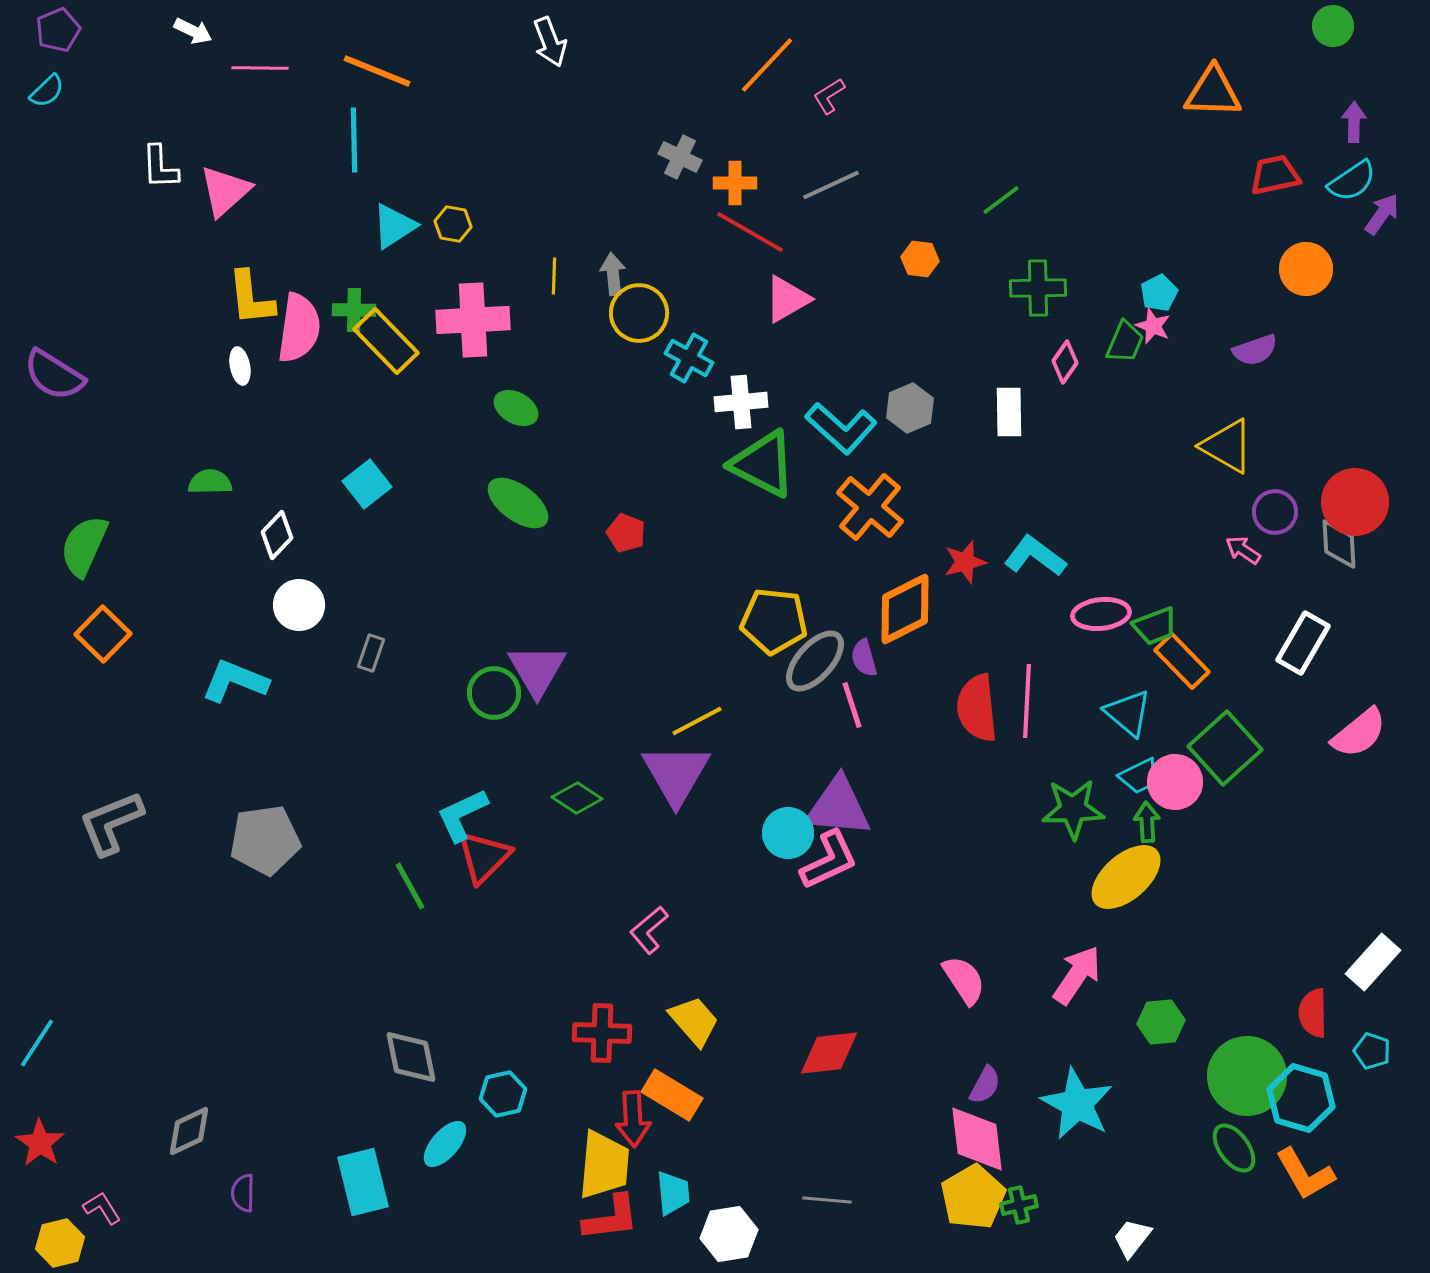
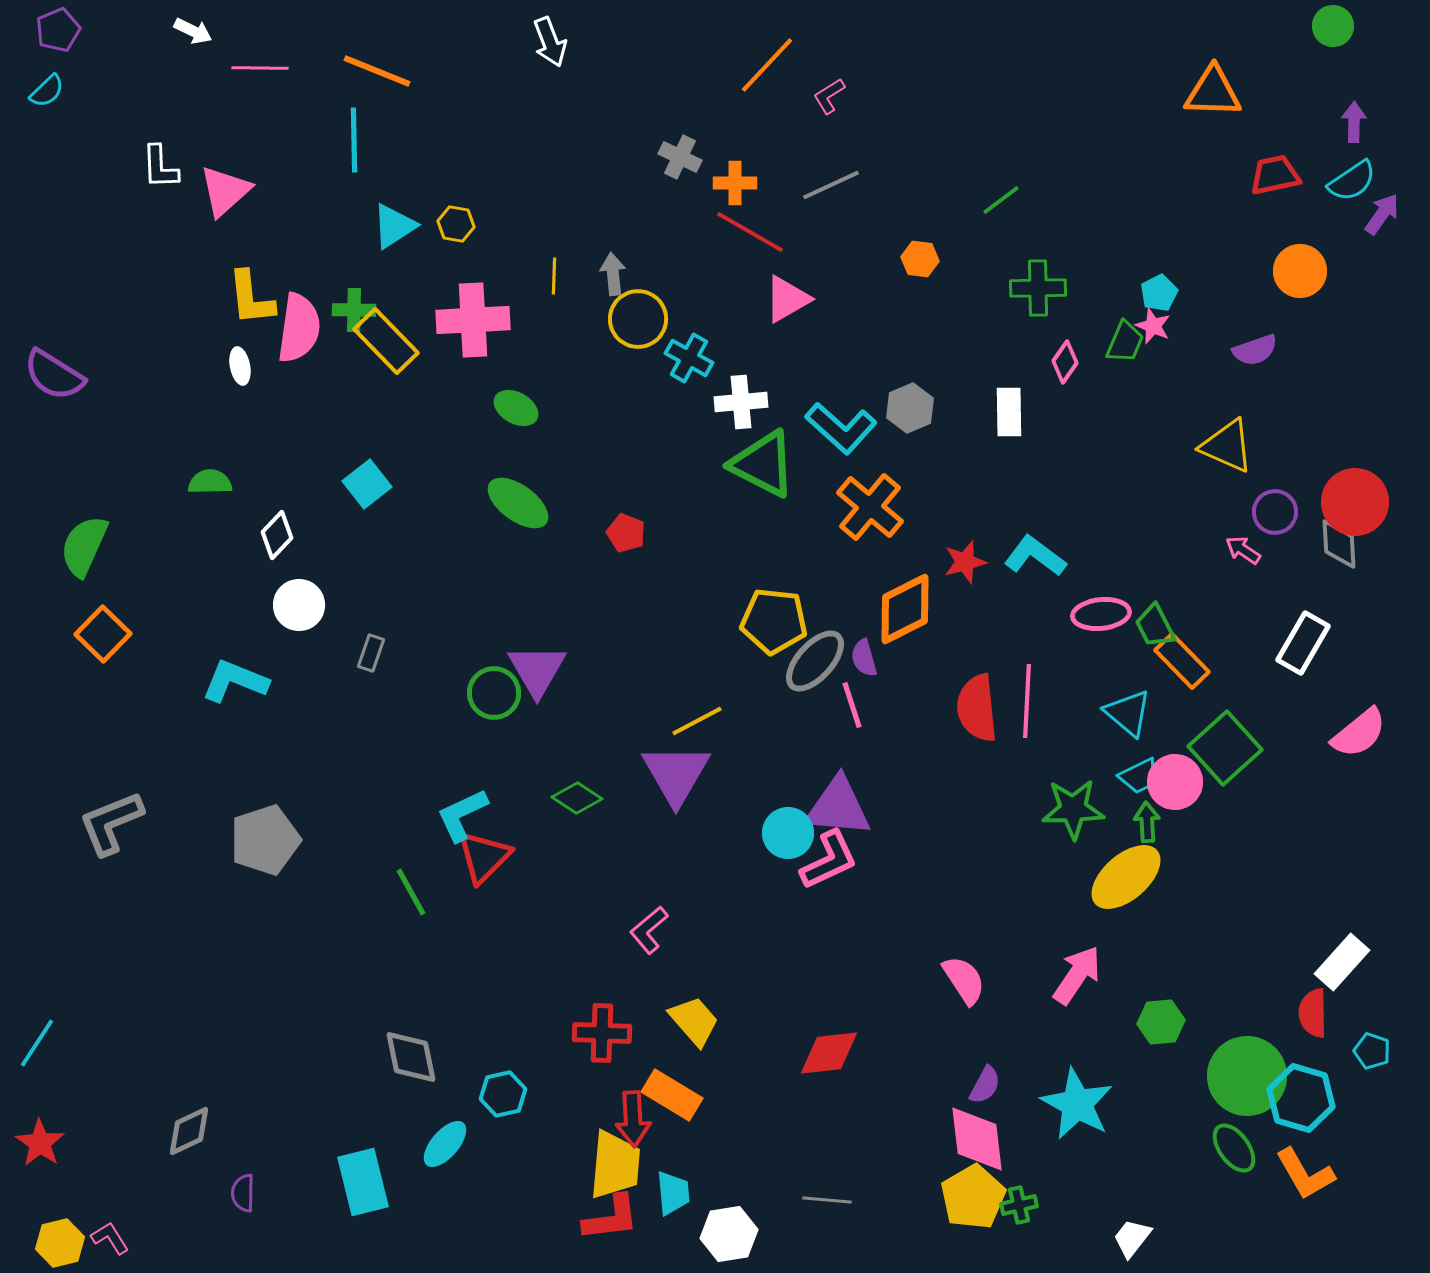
yellow hexagon at (453, 224): moved 3 px right
orange circle at (1306, 269): moved 6 px left, 2 px down
yellow circle at (639, 313): moved 1 px left, 6 px down
yellow triangle at (1227, 446): rotated 6 degrees counterclockwise
green trapezoid at (1155, 626): rotated 84 degrees clockwise
gray pentagon at (265, 840): rotated 10 degrees counterclockwise
green line at (410, 886): moved 1 px right, 6 px down
white rectangle at (1373, 962): moved 31 px left
yellow trapezoid at (604, 1165): moved 11 px right
pink L-shape at (102, 1208): moved 8 px right, 30 px down
